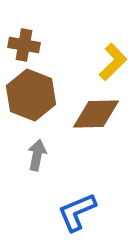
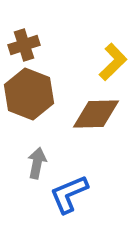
brown cross: rotated 28 degrees counterclockwise
brown hexagon: moved 2 px left, 1 px up
gray arrow: moved 8 px down
blue L-shape: moved 8 px left, 18 px up
